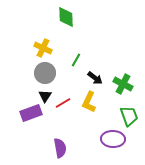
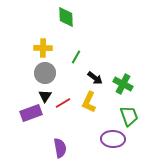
yellow cross: rotated 24 degrees counterclockwise
green line: moved 3 px up
